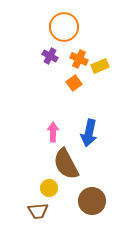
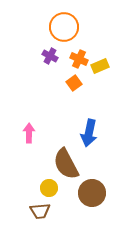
pink arrow: moved 24 px left, 1 px down
brown circle: moved 8 px up
brown trapezoid: moved 2 px right
